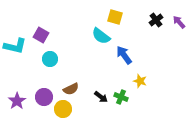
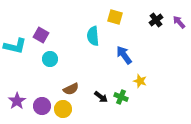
cyan semicircle: moved 8 px left; rotated 48 degrees clockwise
purple circle: moved 2 px left, 9 px down
